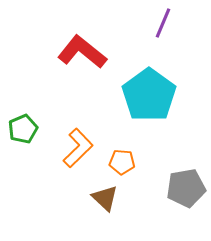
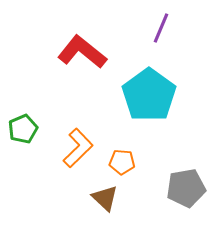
purple line: moved 2 px left, 5 px down
